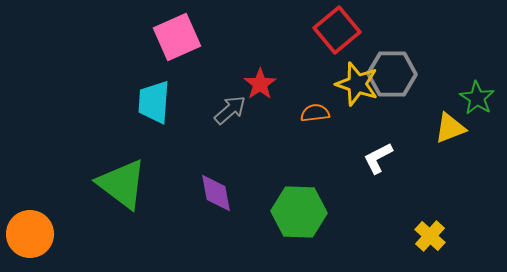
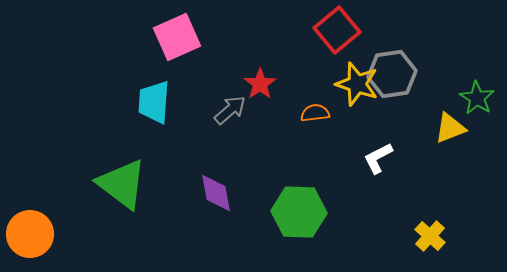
gray hexagon: rotated 9 degrees counterclockwise
